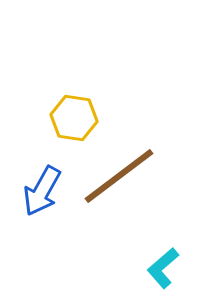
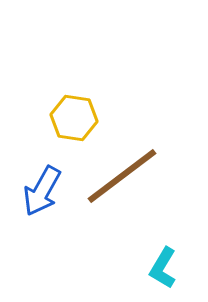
brown line: moved 3 px right
cyan L-shape: rotated 18 degrees counterclockwise
